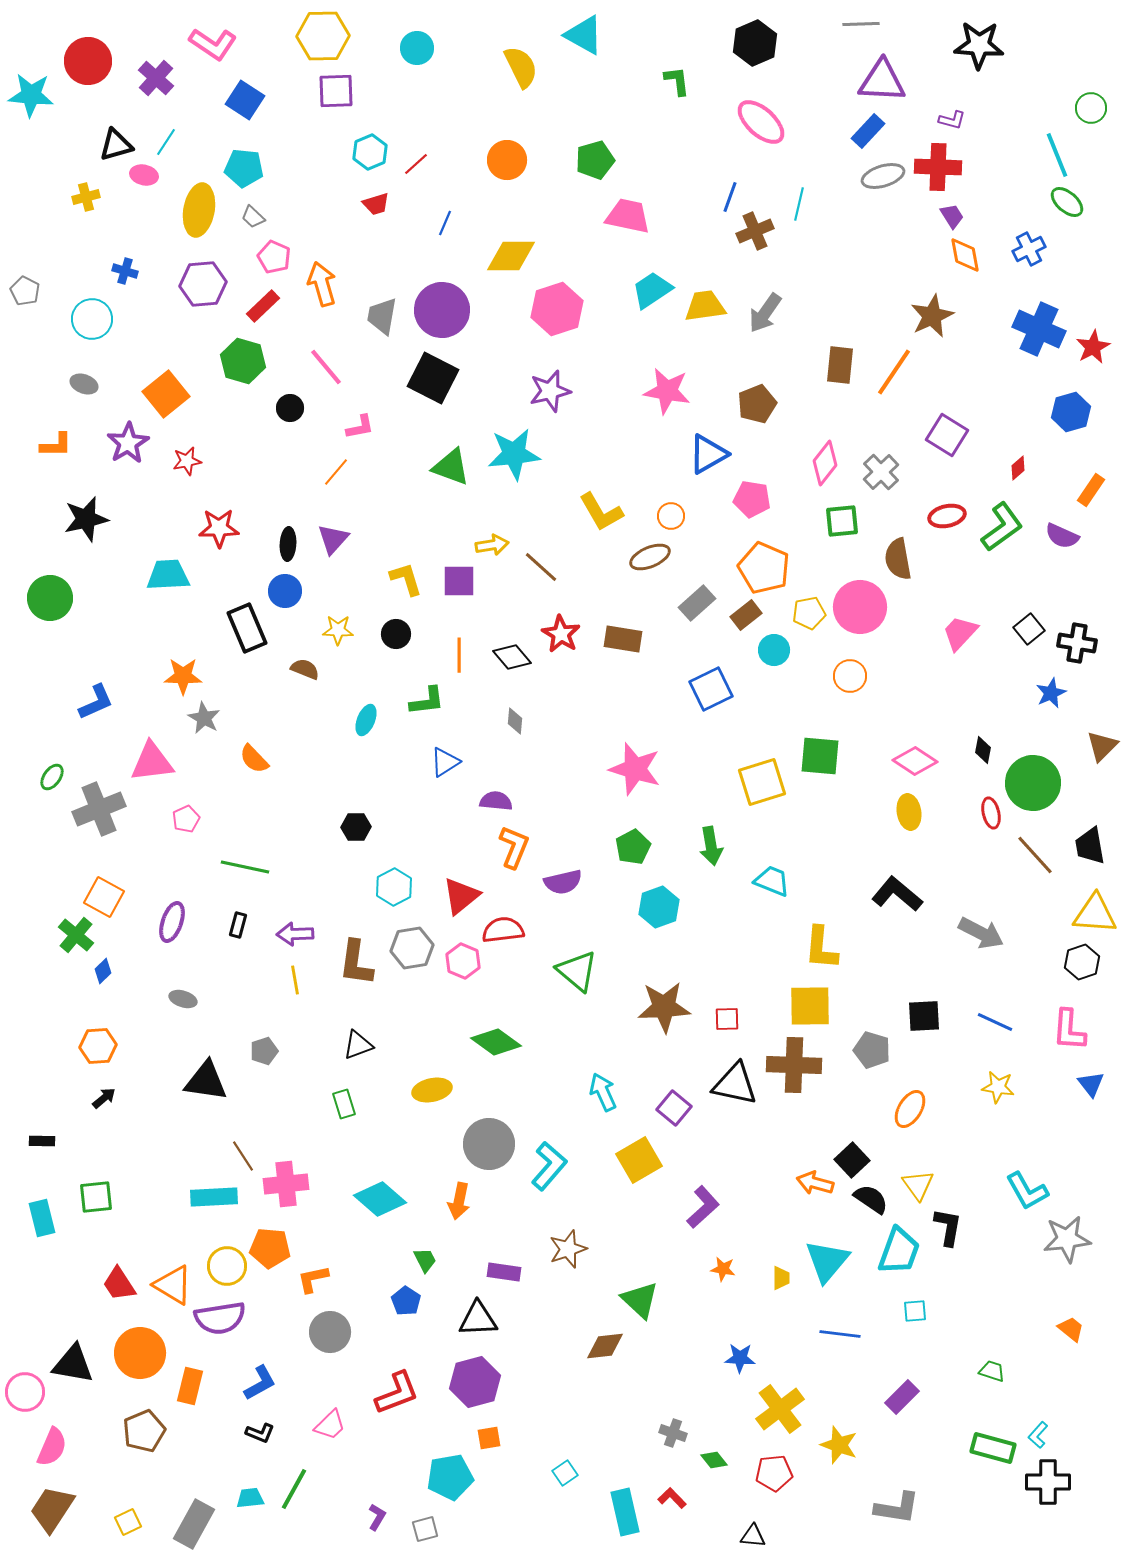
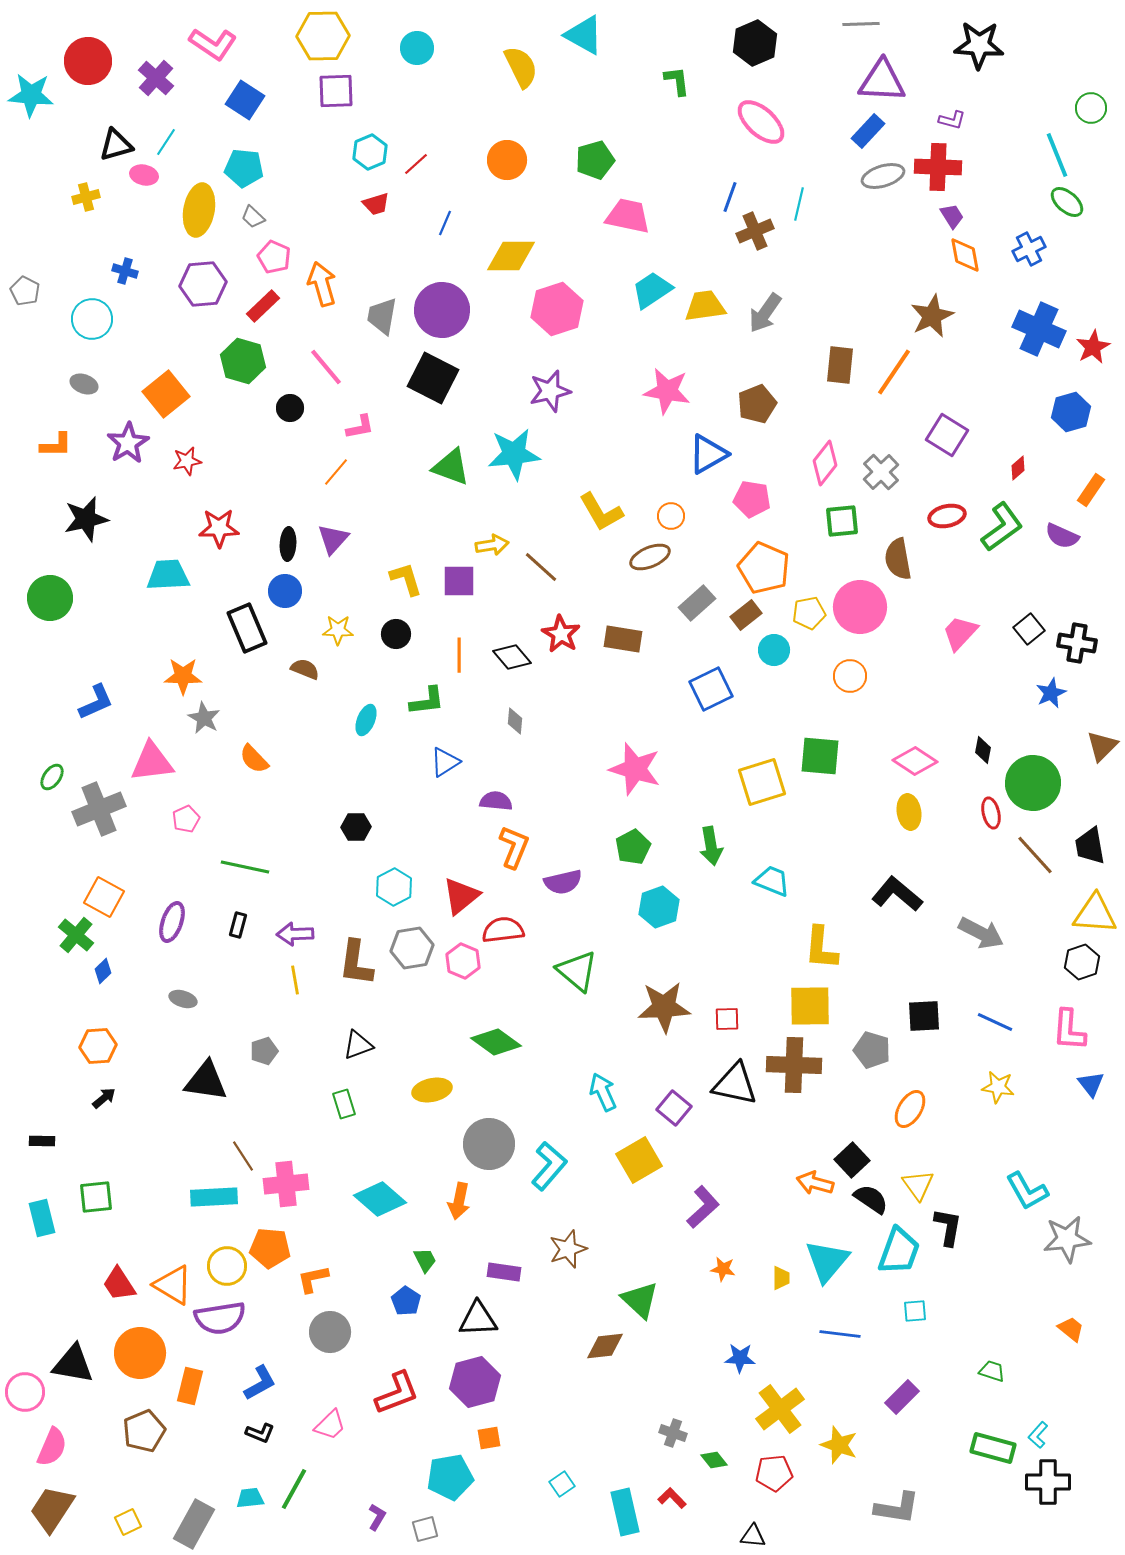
cyan square at (565, 1473): moved 3 px left, 11 px down
